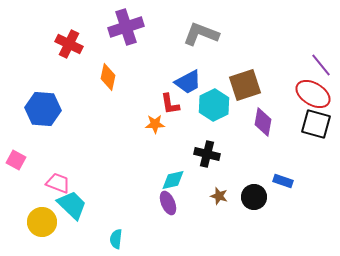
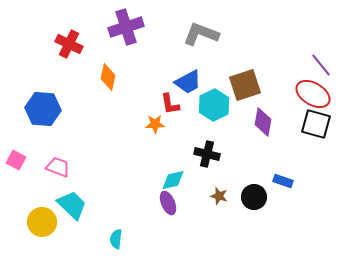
pink trapezoid: moved 16 px up
